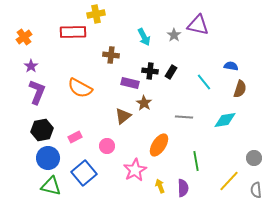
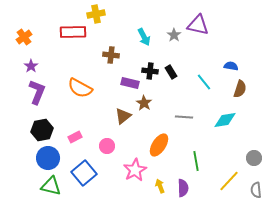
black rectangle: rotated 64 degrees counterclockwise
